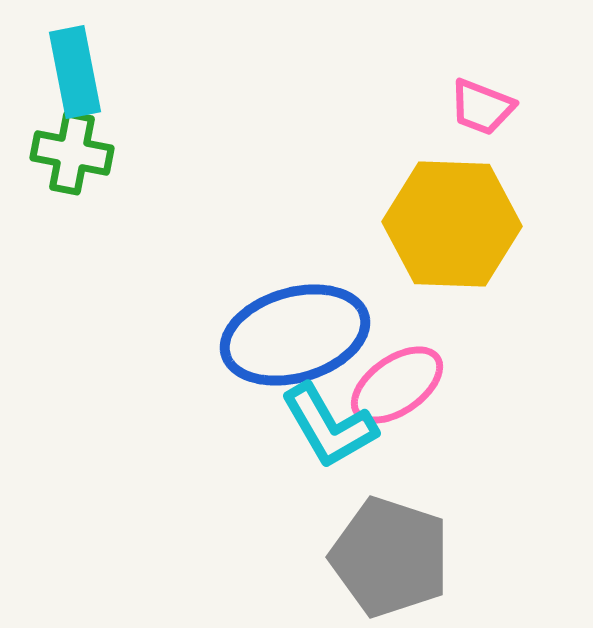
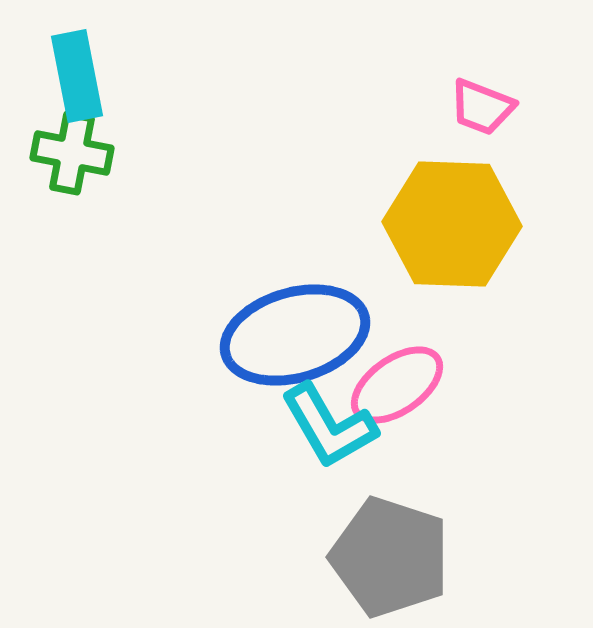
cyan rectangle: moved 2 px right, 4 px down
